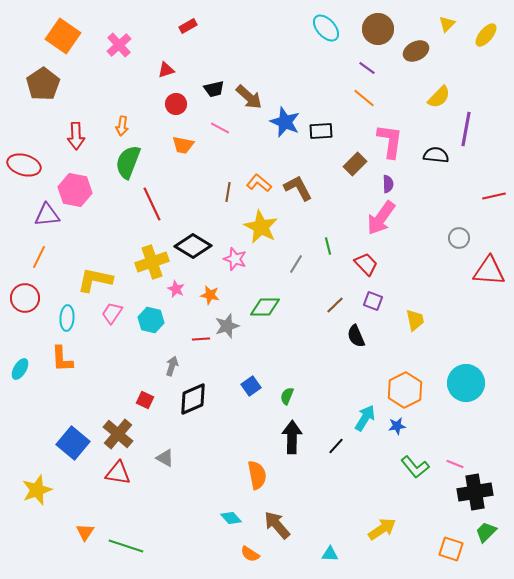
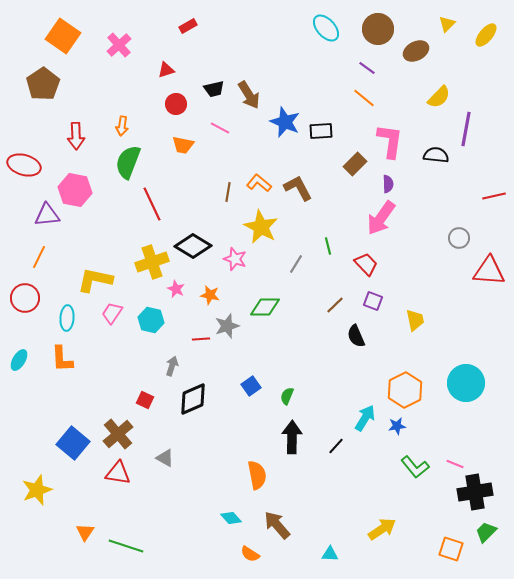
brown arrow at (249, 97): moved 2 px up; rotated 16 degrees clockwise
cyan ellipse at (20, 369): moved 1 px left, 9 px up
brown cross at (118, 434): rotated 8 degrees clockwise
